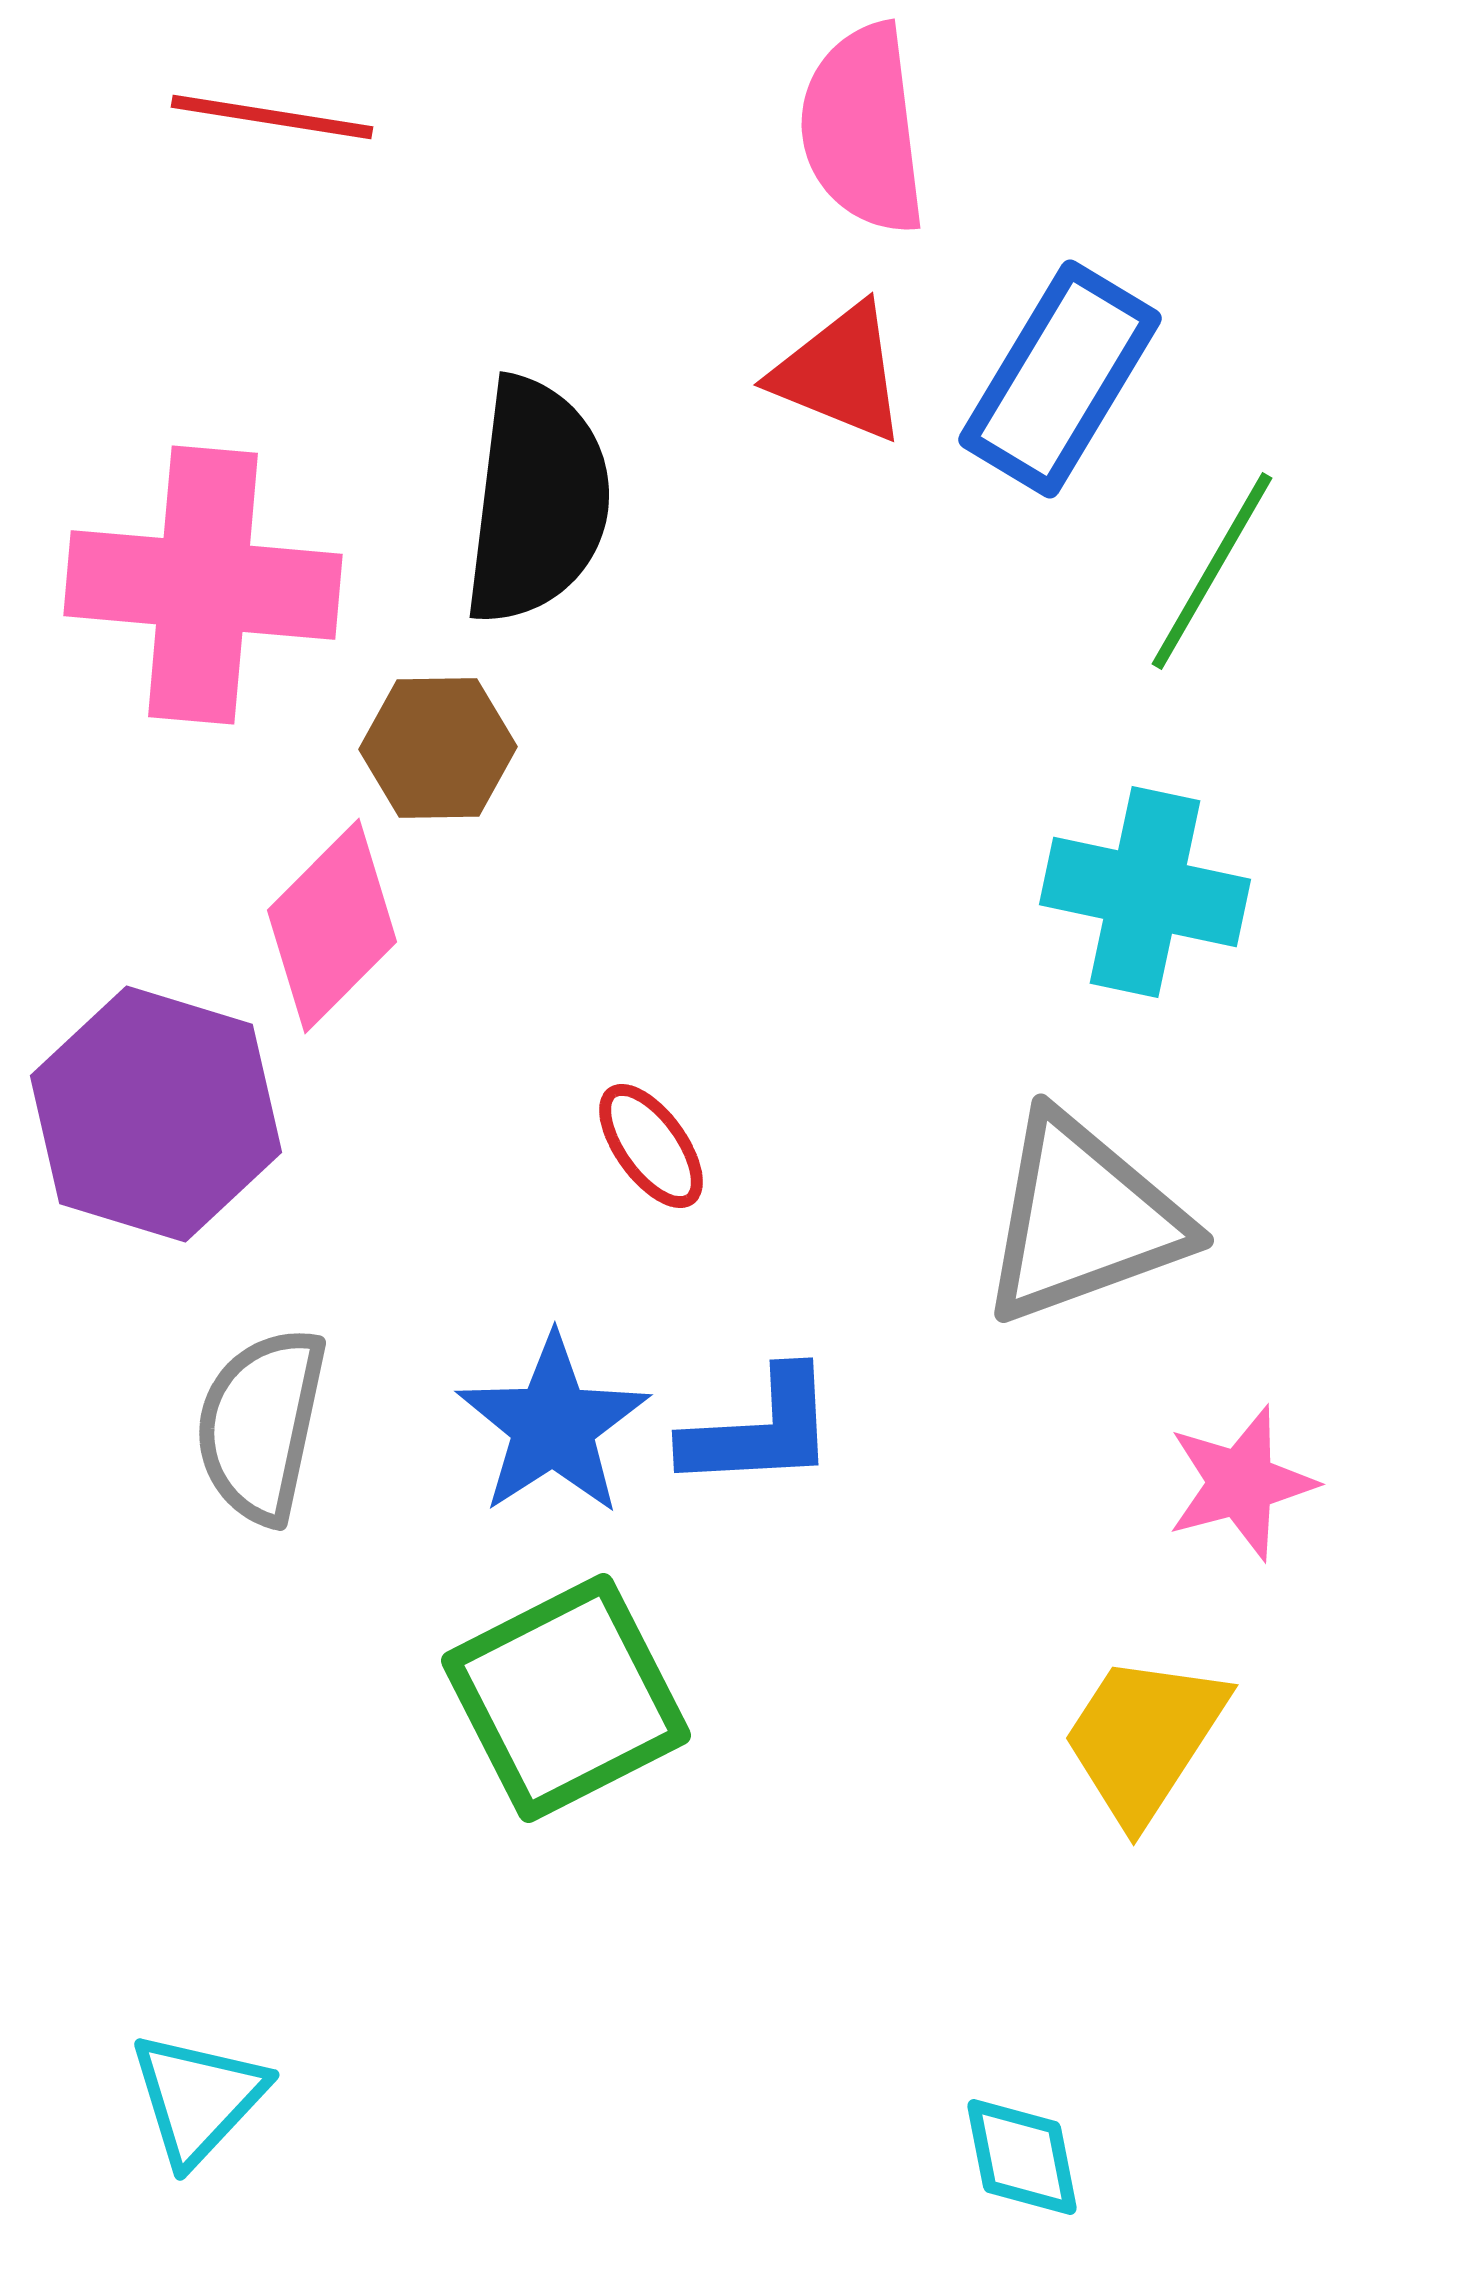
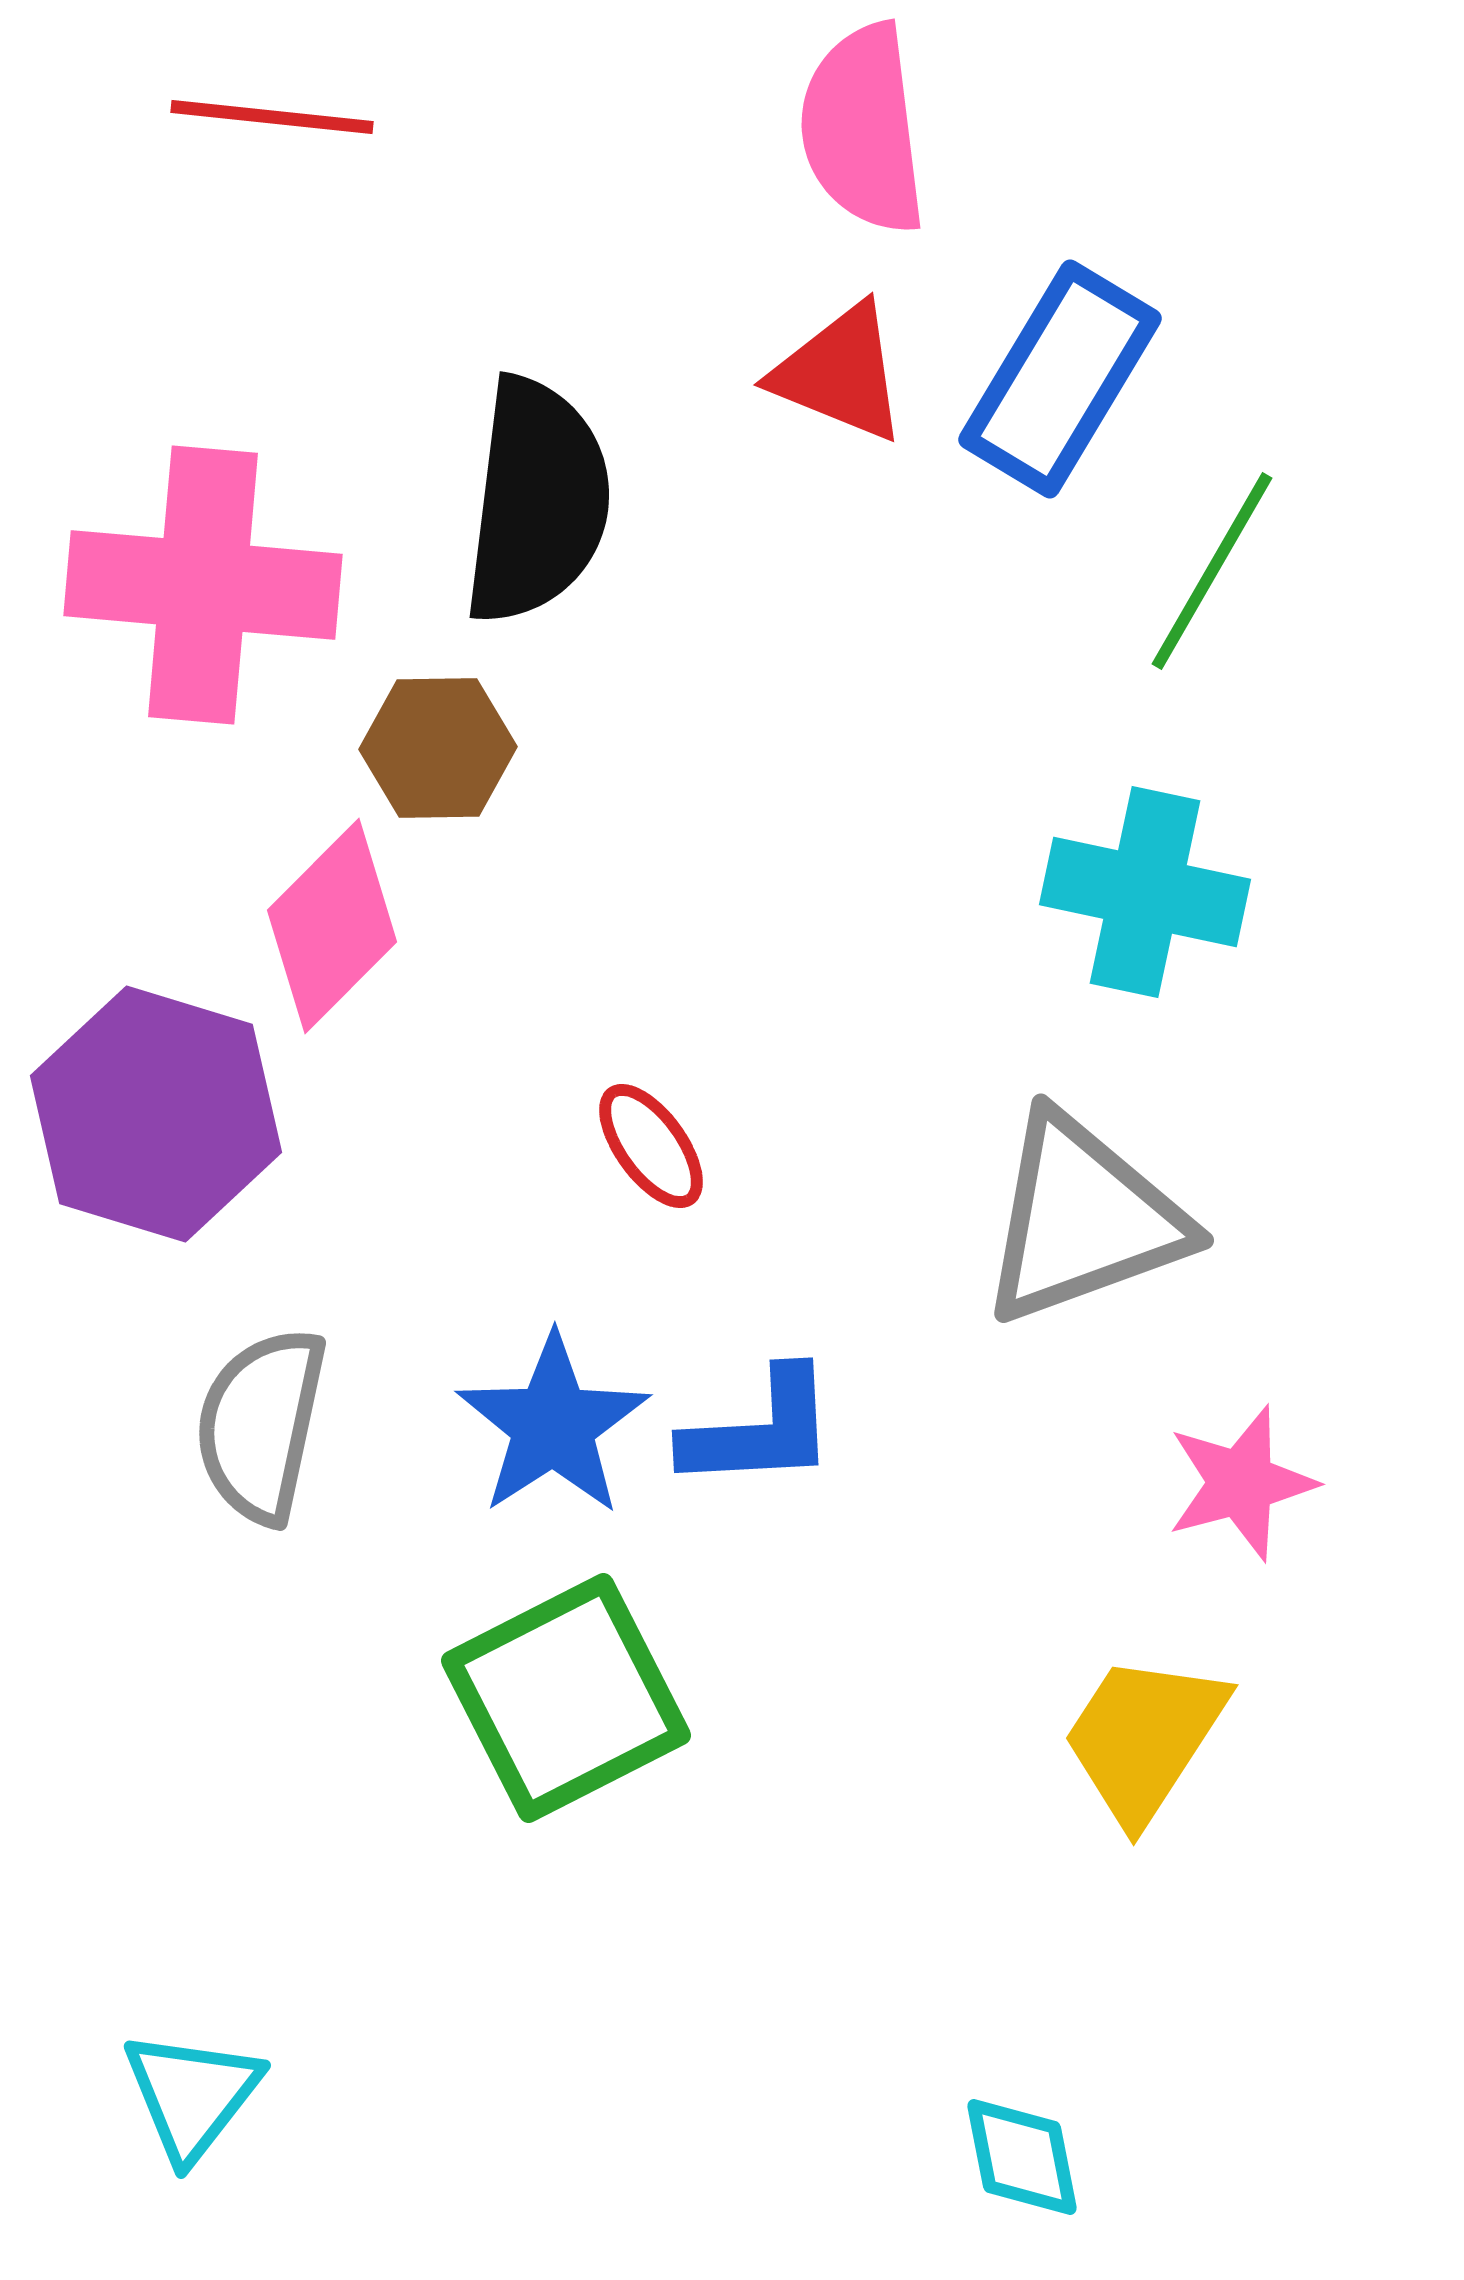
red line: rotated 3 degrees counterclockwise
cyan triangle: moved 6 px left, 3 px up; rotated 5 degrees counterclockwise
